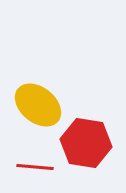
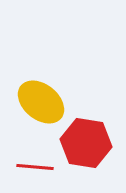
yellow ellipse: moved 3 px right, 3 px up
